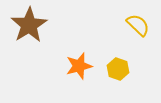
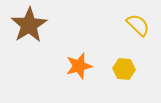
yellow hexagon: moved 6 px right; rotated 15 degrees counterclockwise
